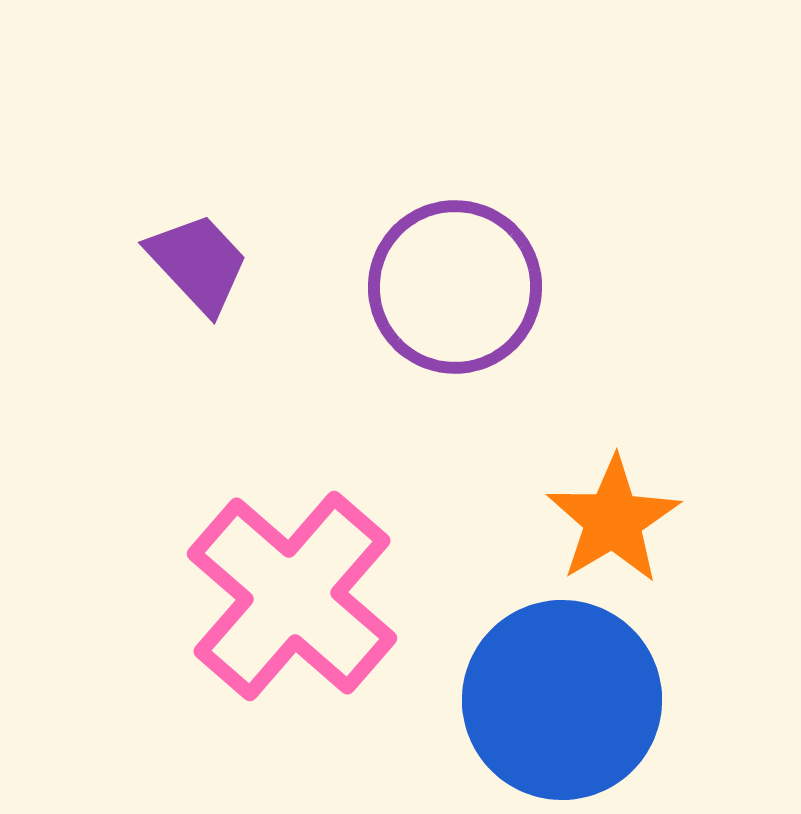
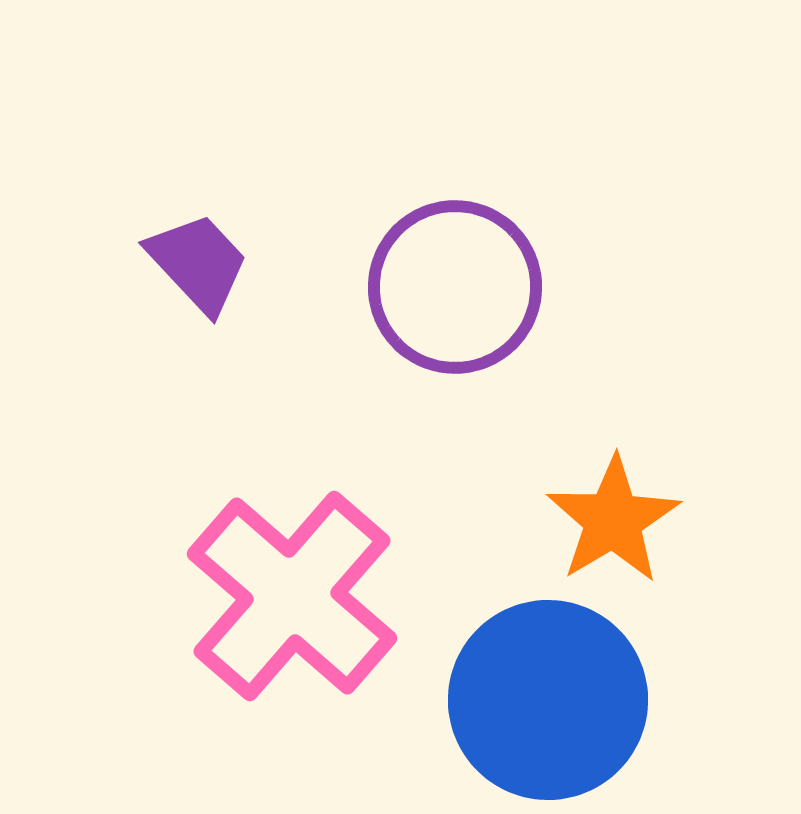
blue circle: moved 14 px left
